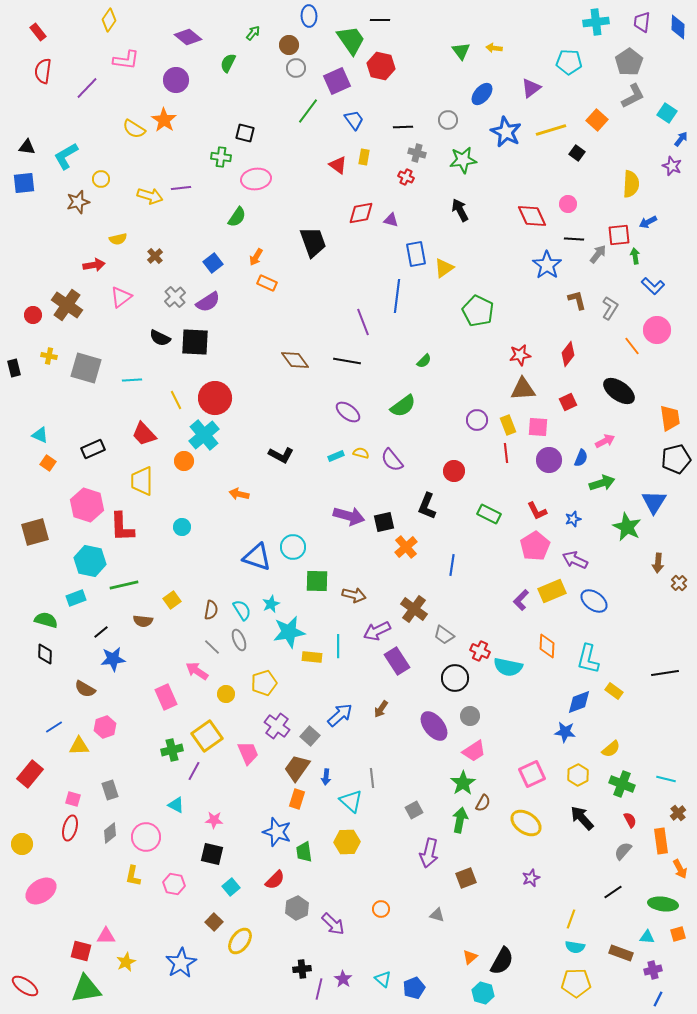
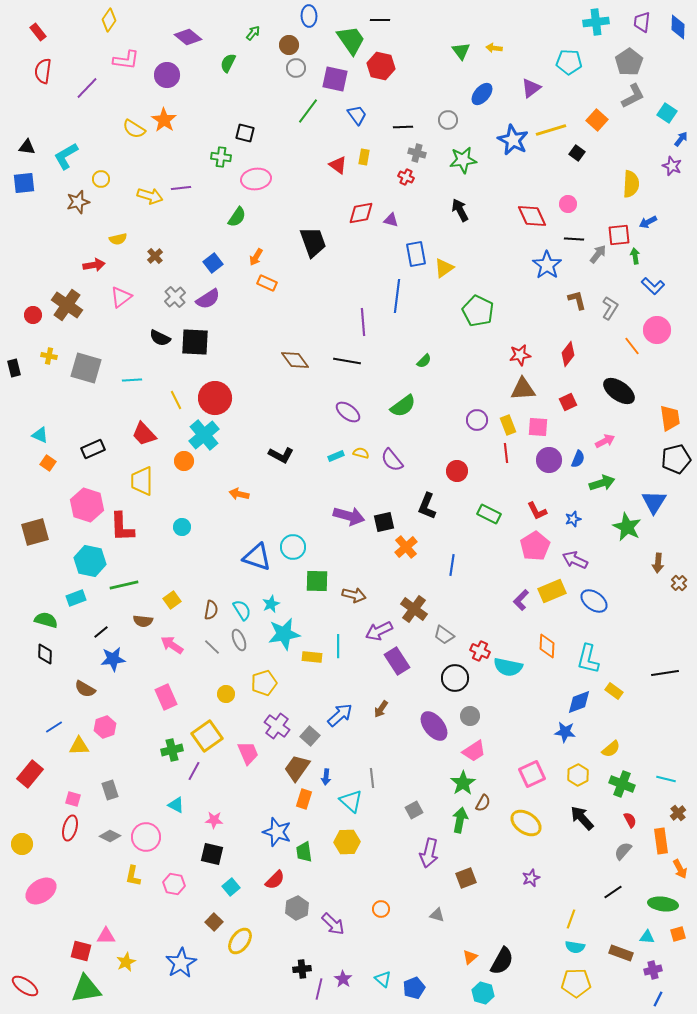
purple circle at (176, 80): moved 9 px left, 5 px up
purple square at (337, 81): moved 2 px left, 2 px up; rotated 36 degrees clockwise
blue trapezoid at (354, 120): moved 3 px right, 5 px up
blue star at (506, 132): moved 7 px right, 8 px down
purple semicircle at (208, 302): moved 3 px up
purple line at (363, 322): rotated 16 degrees clockwise
blue semicircle at (581, 458): moved 3 px left, 1 px down
red circle at (454, 471): moved 3 px right
purple arrow at (377, 631): moved 2 px right
cyan star at (289, 632): moved 5 px left, 2 px down
pink arrow at (197, 671): moved 25 px left, 26 px up
orange rectangle at (297, 799): moved 7 px right
gray diamond at (110, 833): moved 3 px down; rotated 65 degrees clockwise
